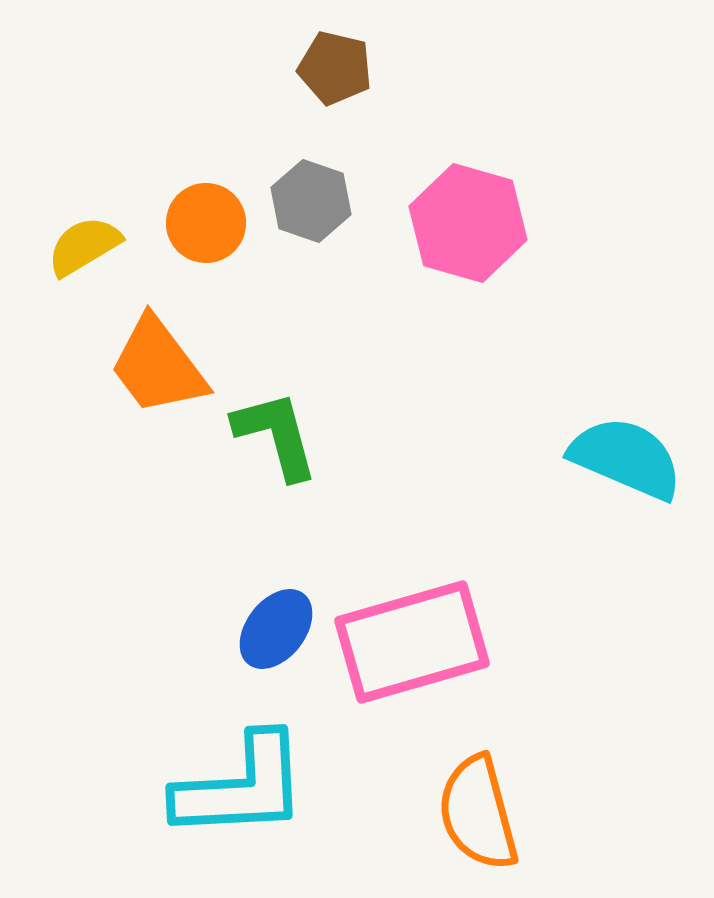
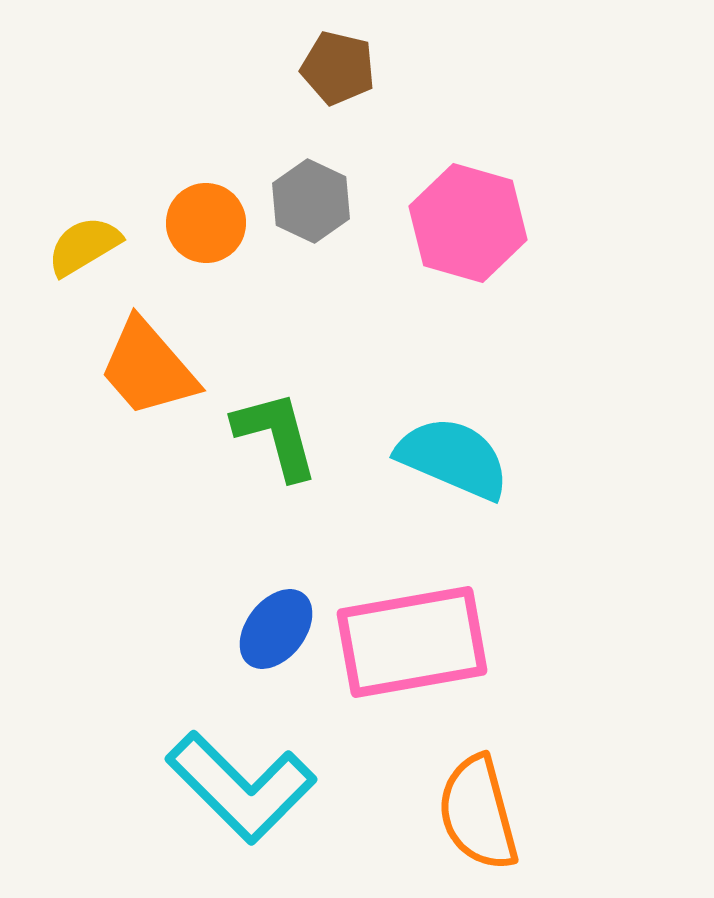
brown pentagon: moved 3 px right
gray hexagon: rotated 6 degrees clockwise
orange trapezoid: moved 10 px left, 2 px down; rotated 4 degrees counterclockwise
cyan semicircle: moved 173 px left
pink rectangle: rotated 6 degrees clockwise
cyan L-shape: rotated 48 degrees clockwise
